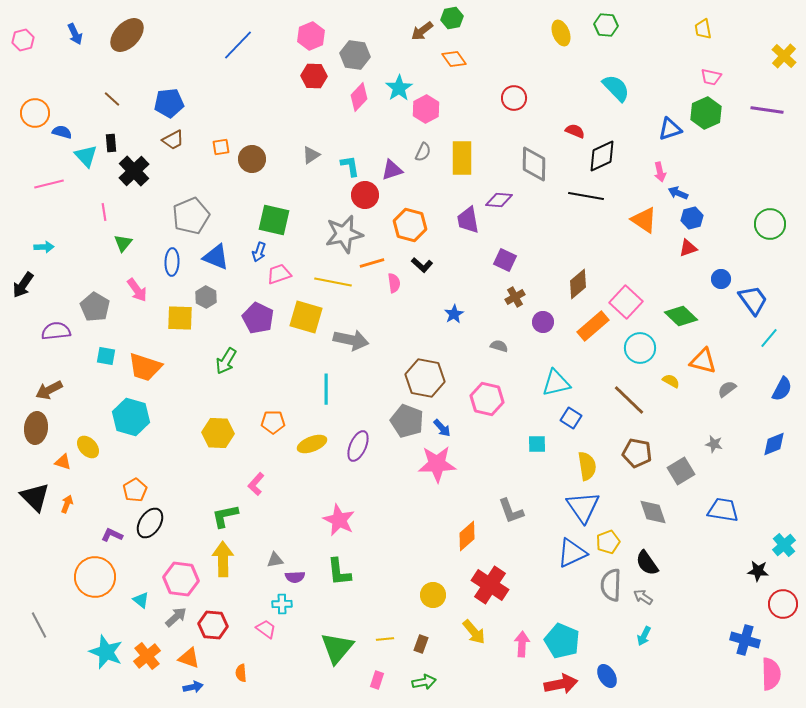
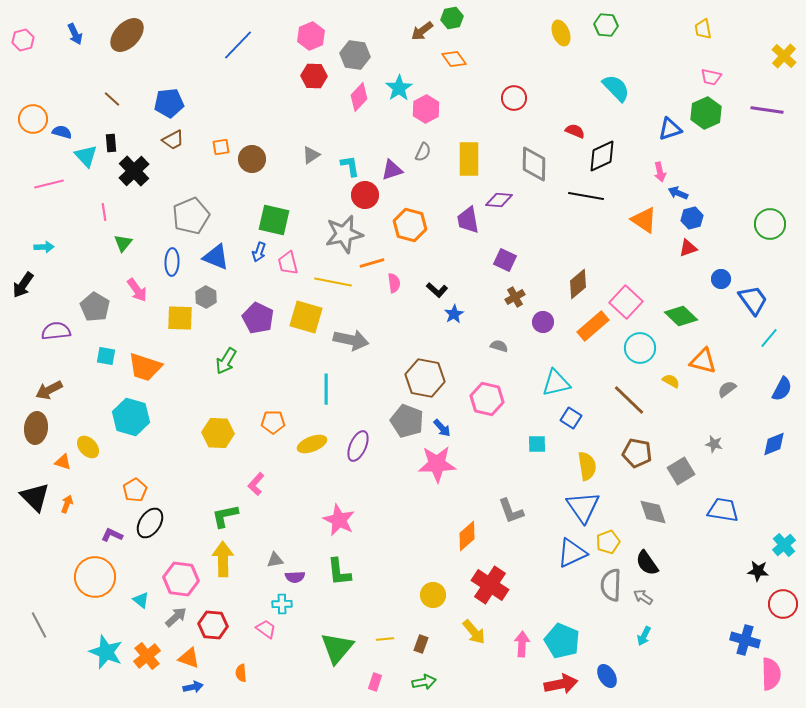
orange circle at (35, 113): moved 2 px left, 6 px down
yellow rectangle at (462, 158): moved 7 px right, 1 px down
black L-shape at (422, 265): moved 15 px right, 25 px down
pink trapezoid at (279, 274): moved 9 px right, 11 px up; rotated 85 degrees counterclockwise
pink rectangle at (377, 680): moved 2 px left, 2 px down
